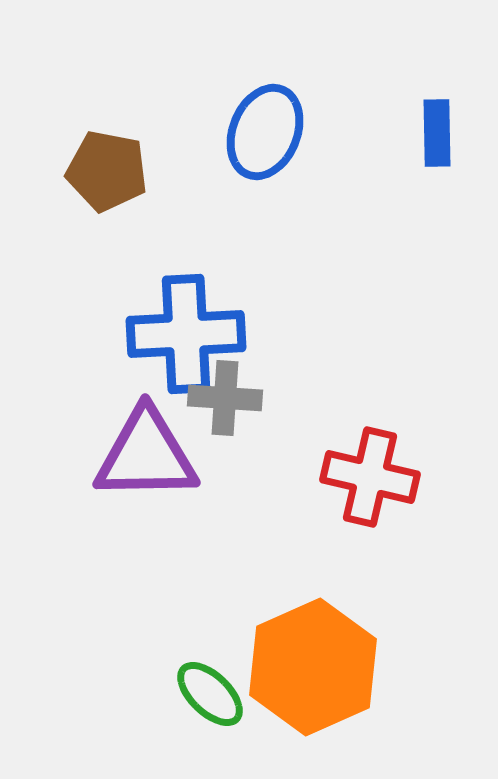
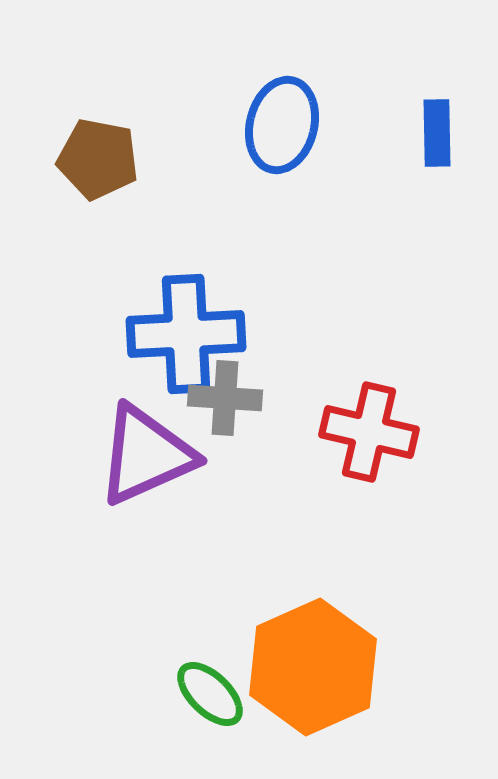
blue ellipse: moved 17 px right, 7 px up; rotated 8 degrees counterclockwise
brown pentagon: moved 9 px left, 12 px up
purple triangle: rotated 23 degrees counterclockwise
red cross: moved 1 px left, 45 px up
